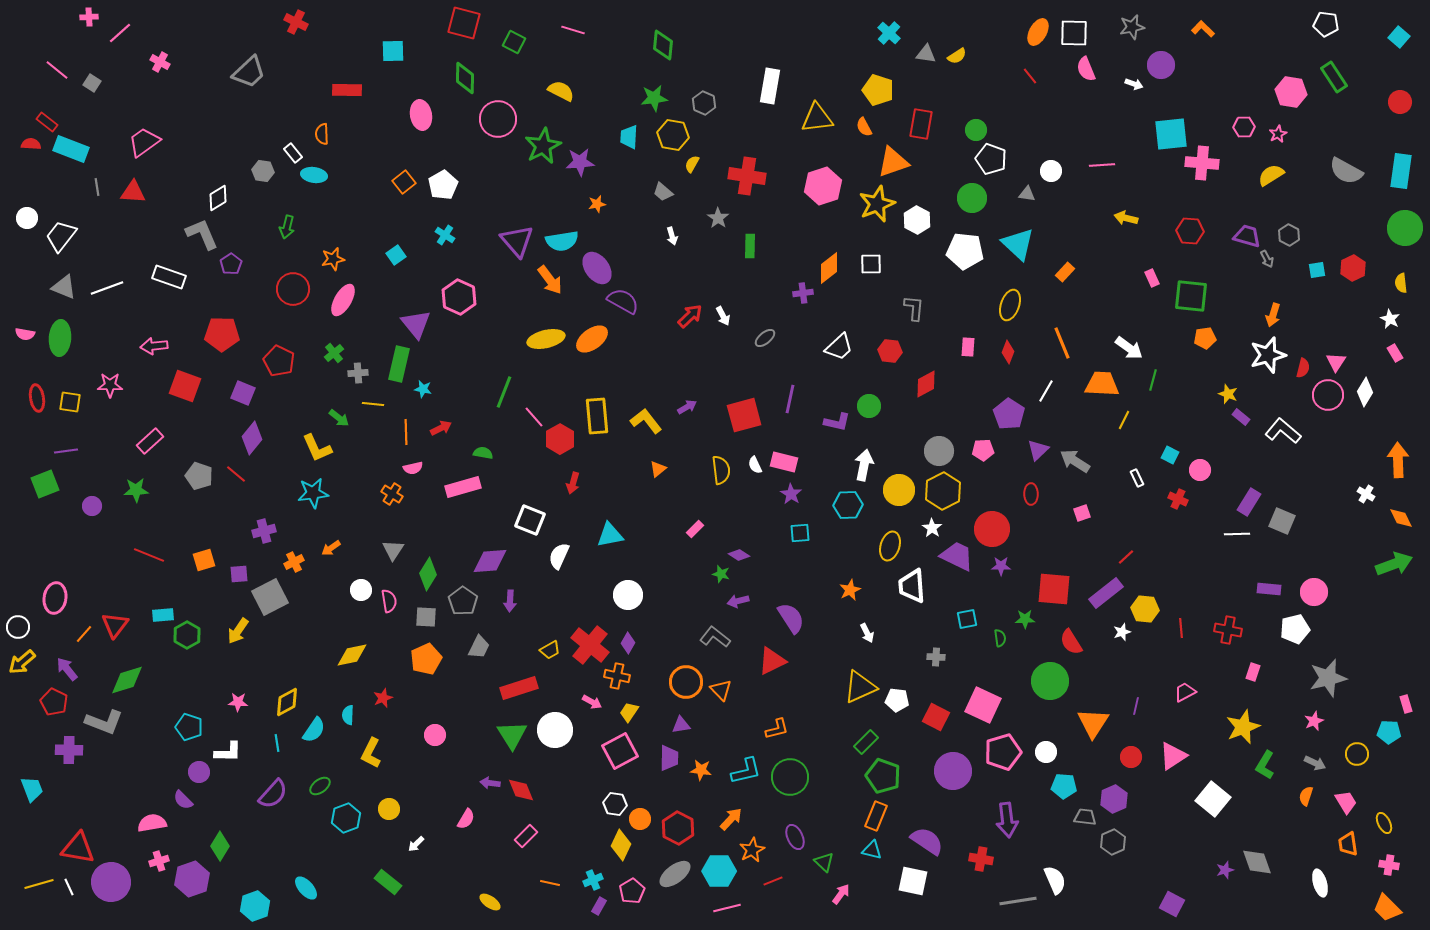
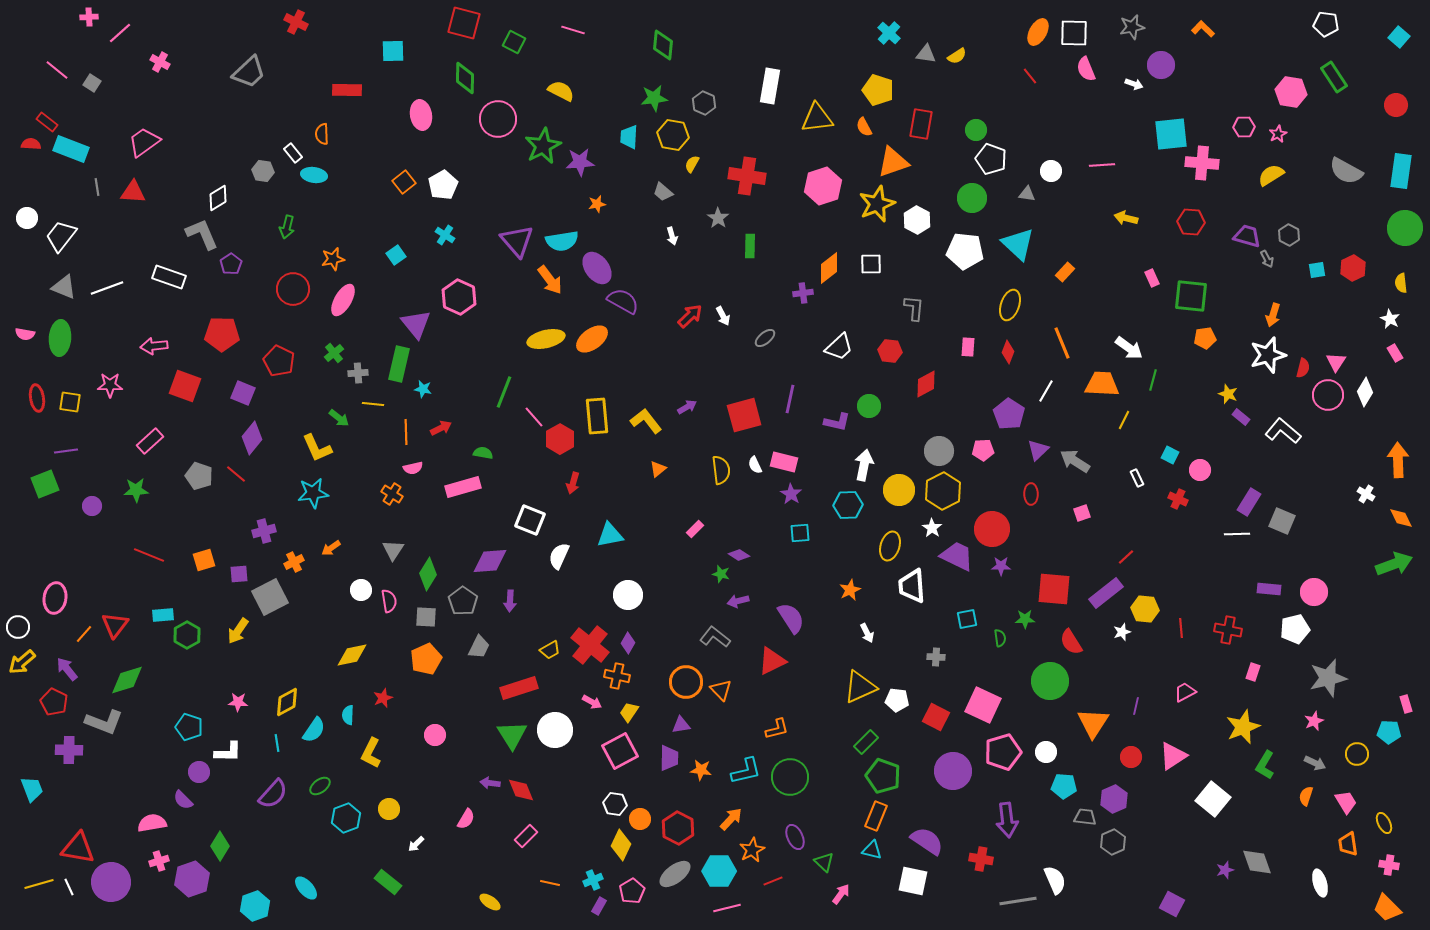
red circle at (1400, 102): moved 4 px left, 3 px down
red hexagon at (1190, 231): moved 1 px right, 9 px up
